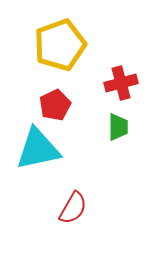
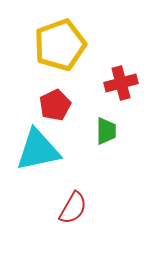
green trapezoid: moved 12 px left, 4 px down
cyan triangle: moved 1 px down
